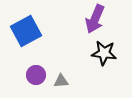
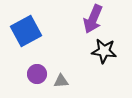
purple arrow: moved 2 px left
black star: moved 2 px up
purple circle: moved 1 px right, 1 px up
